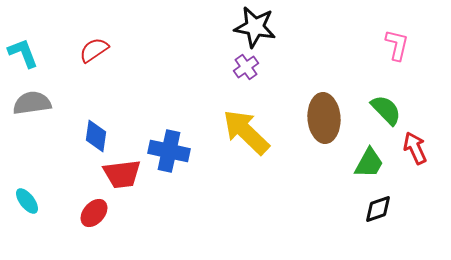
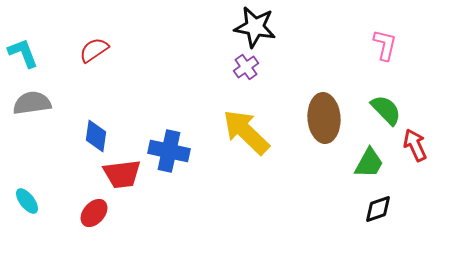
pink L-shape: moved 12 px left
red arrow: moved 3 px up
